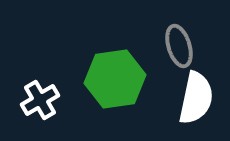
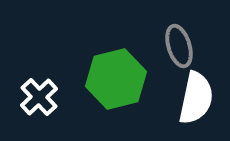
green hexagon: moved 1 px right; rotated 6 degrees counterclockwise
white cross: moved 1 px left, 3 px up; rotated 12 degrees counterclockwise
